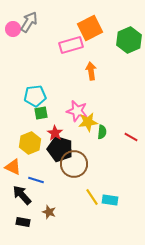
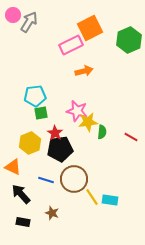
pink circle: moved 14 px up
pink rectangle: rotated 10 degrees counterclockwise
orange arrow: moved 7 px left; rotated 84 degrees clockwise
black pentagon: rotated 25 degrees counterclockwise
brown circle: moved 15 px down
blue line: moved 10 px right
black arrow: moved 1 px left, 1 px up
brown star: moved 3 px right, 1 px down
